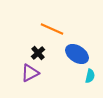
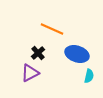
blue ellipse: rotated 15 degrees counterclockwise
cyan semicircle: moved 1 px left
